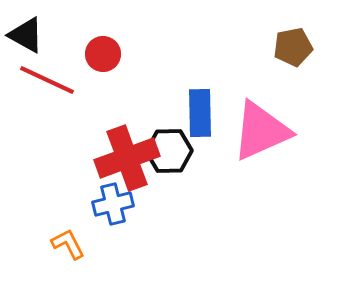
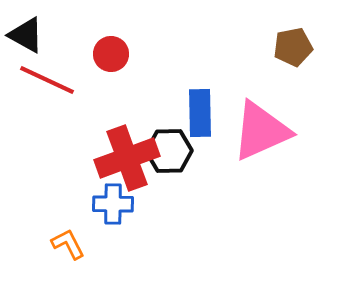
red circle: moved 8 px right
blue cross: rotated 15 degrees clockwise
